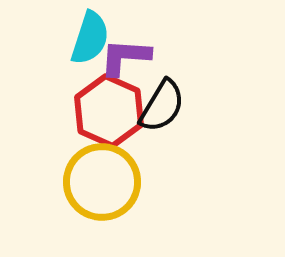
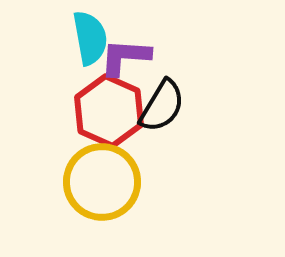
cyan semicircle: rotated 28 degrees counterclockwise
